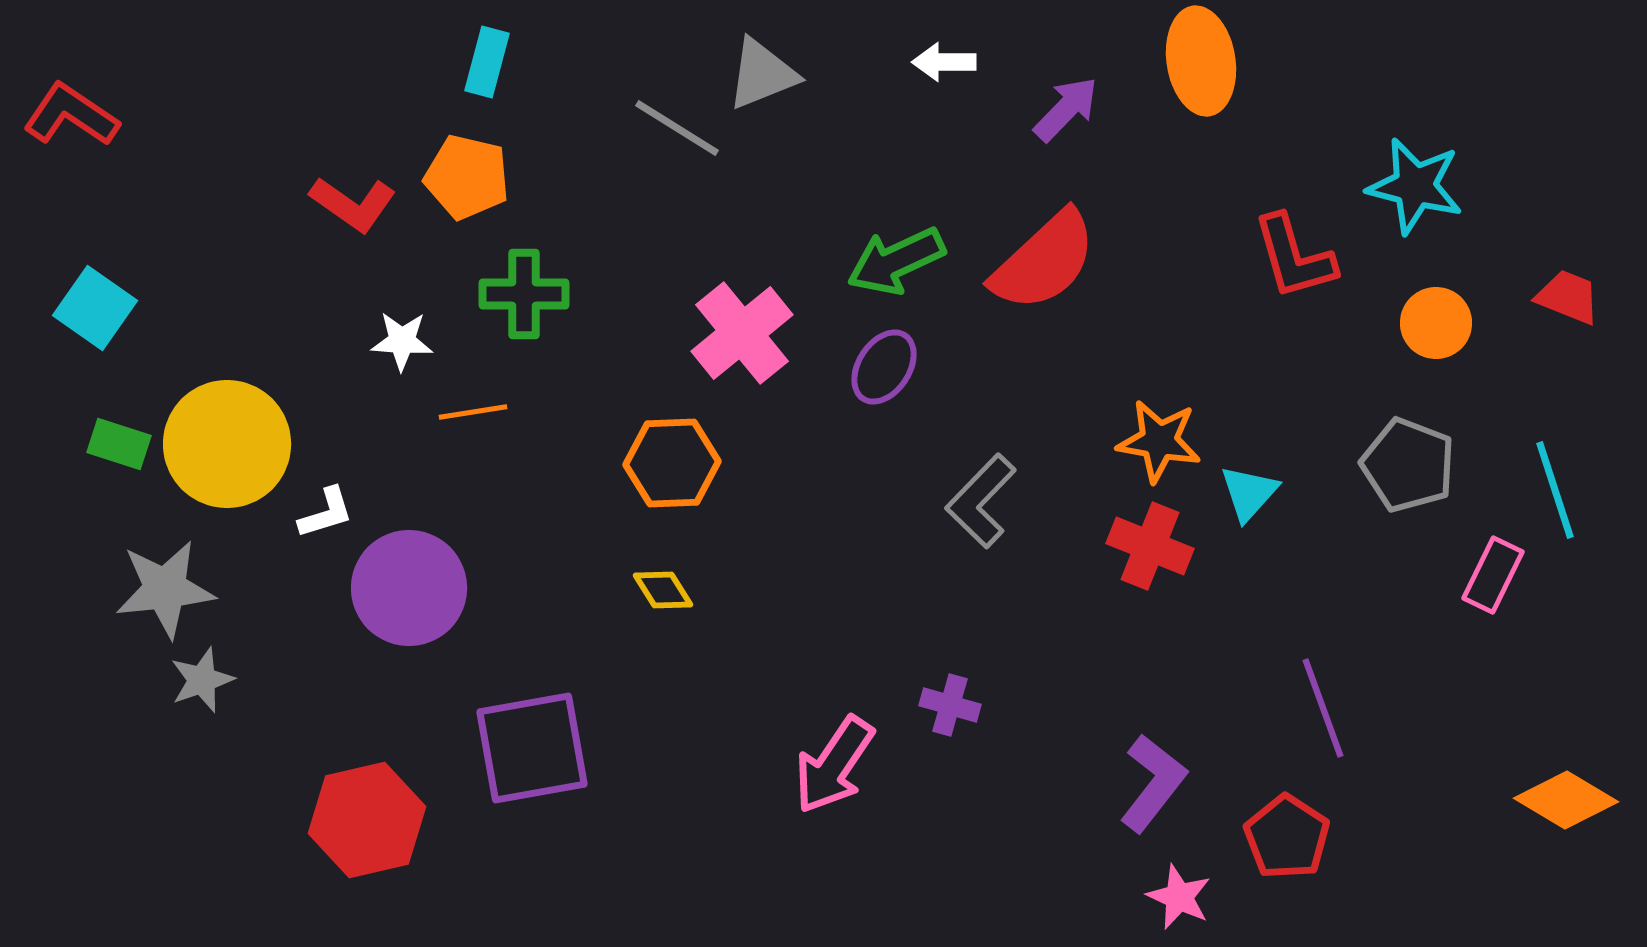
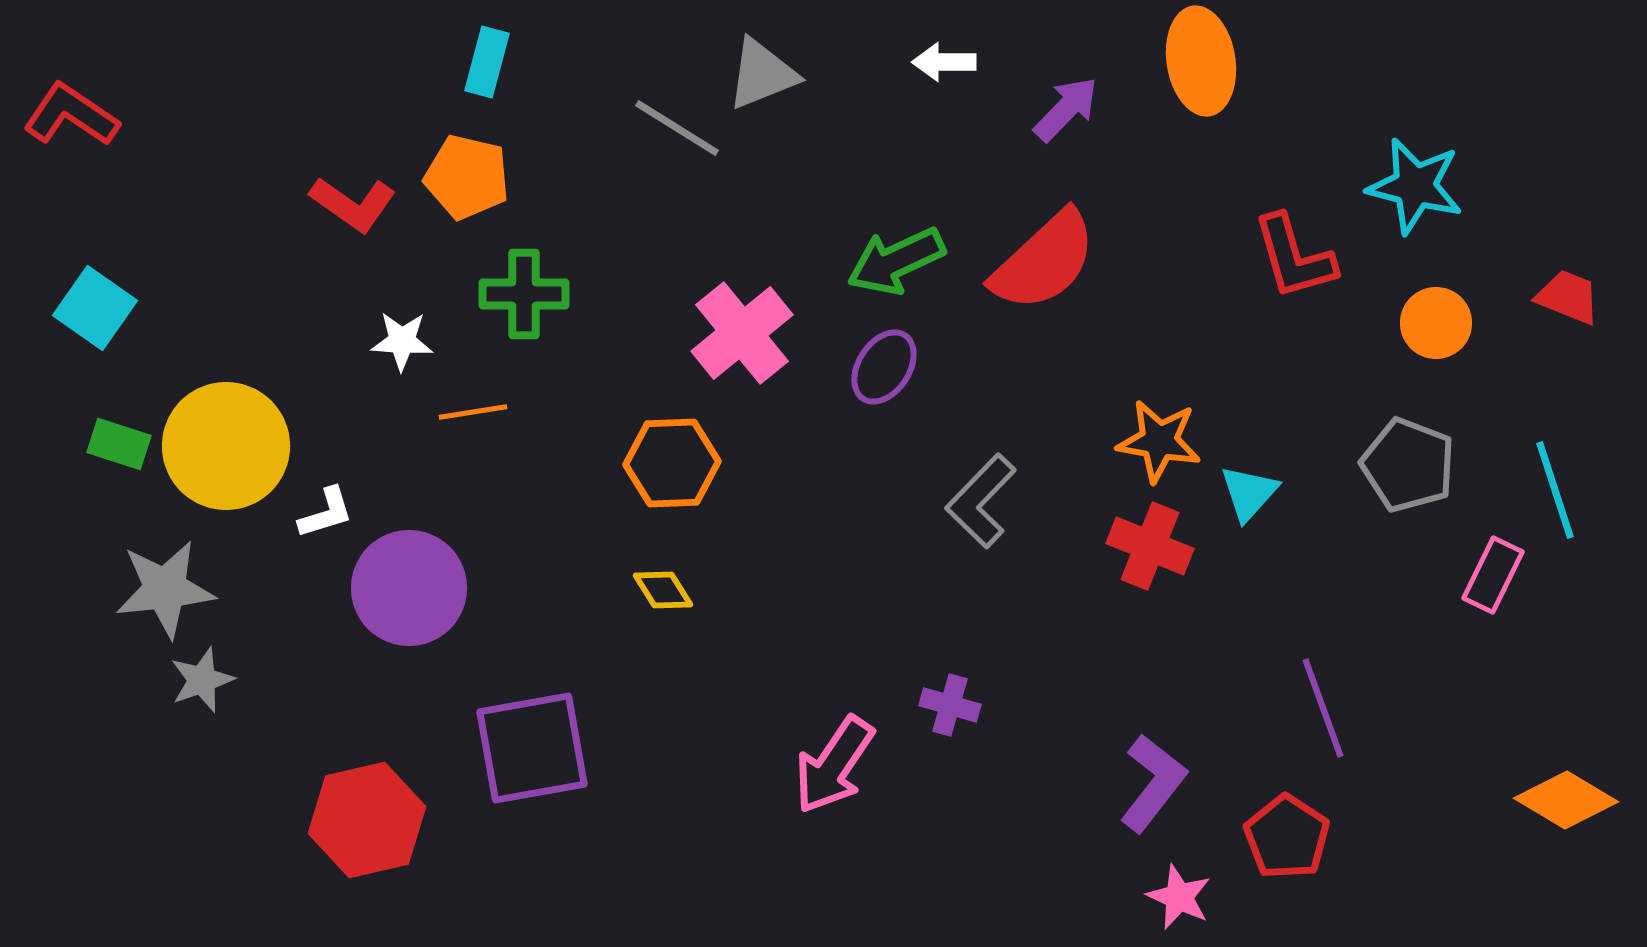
yellow circle at (227, 444): moved 1 px left, 2 px down
